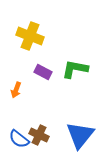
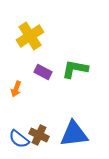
yellow cross: rotated 36 degrees clockwise
orange arrow: moved 1 px up
blue triangle: moved 6 px left, 1 px up; rotated 44 degrees clockwise
